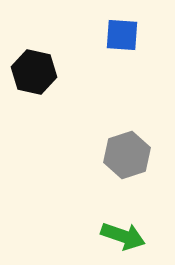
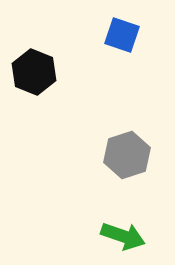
blue square: rotated 15 degrees clockwise
black hexagon: rotated 9 degrees clockwise
